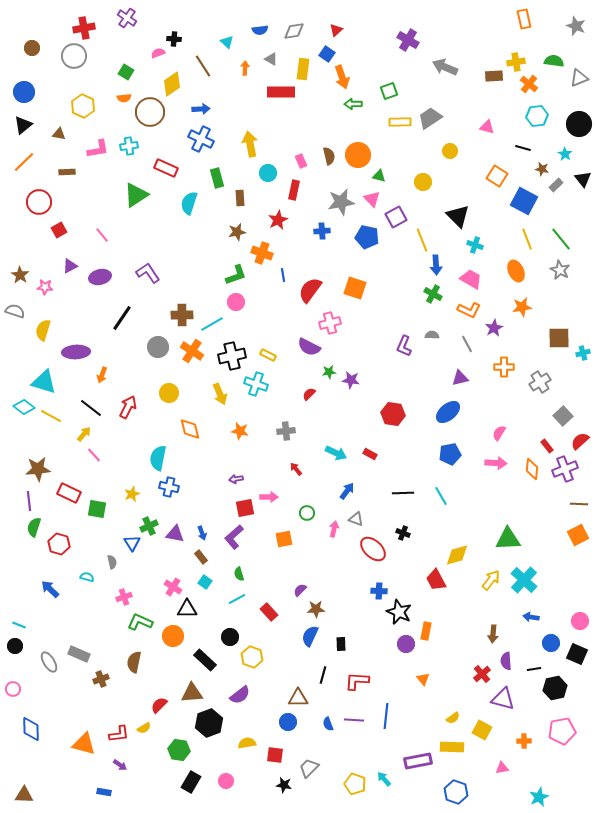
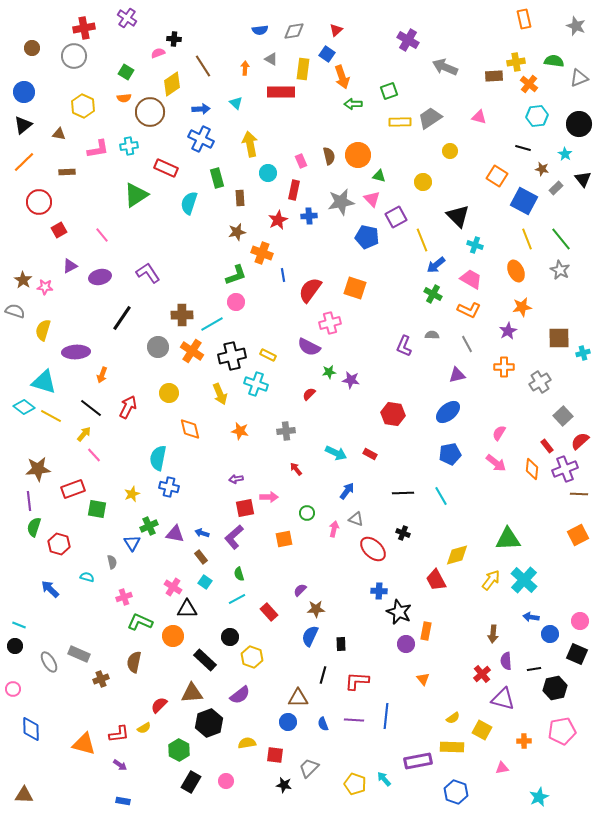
cyan triangle at (227, 42): moved 9 px right, 61 px down
pink triangle at (487, 127): moved 8 px left, 10 px up
gray rectangle at (556, 185): moved 3 px down
blue cross at (322, 231): moved 13 px left, 15 px up
blue arrow at (436, 265): rotated 54 degrees clockwise
brown star at (20, 275): moved 3 px right, 5 px down
purple star at (494, 328): moved 14 px right, 3 px down
purple triangle at (460, 378): moved 3 px left, 3 px up
pink arrow at (496, 463): rotated 35 degrees clockwise
red rectangle at (69, 493): moved 4 px right, 4 px up; rotated 45 degrees counterclockwise
brown line at (579, 504): moved 10 px up
blue arrow at (202, 533): rotated 128 degrees clockwise
blue circle at (551, 643): moved 1 px left, 9 px up
blue semicircle at (328, 724): moved 5 px left
green hexagon at (179, 750): rotated 20 degrees clockwise
blue rectangle at (104, 792): moved 19 px right, 9 px down
